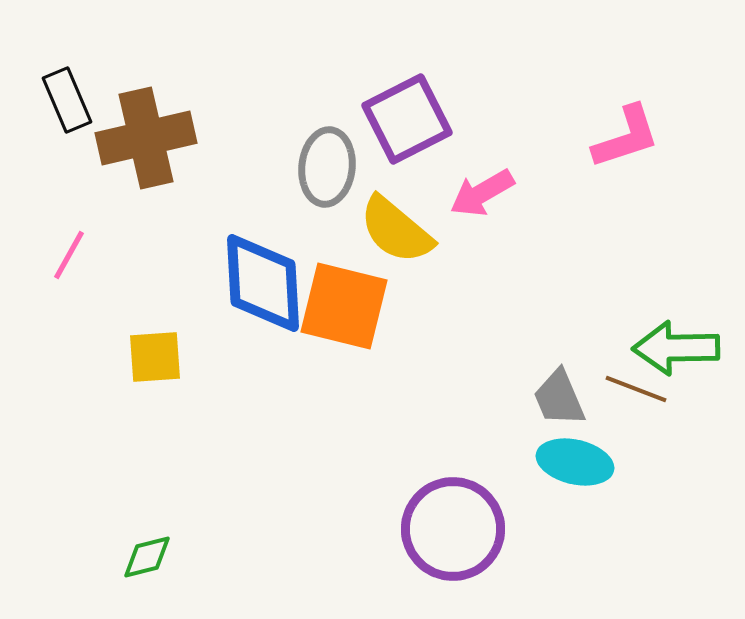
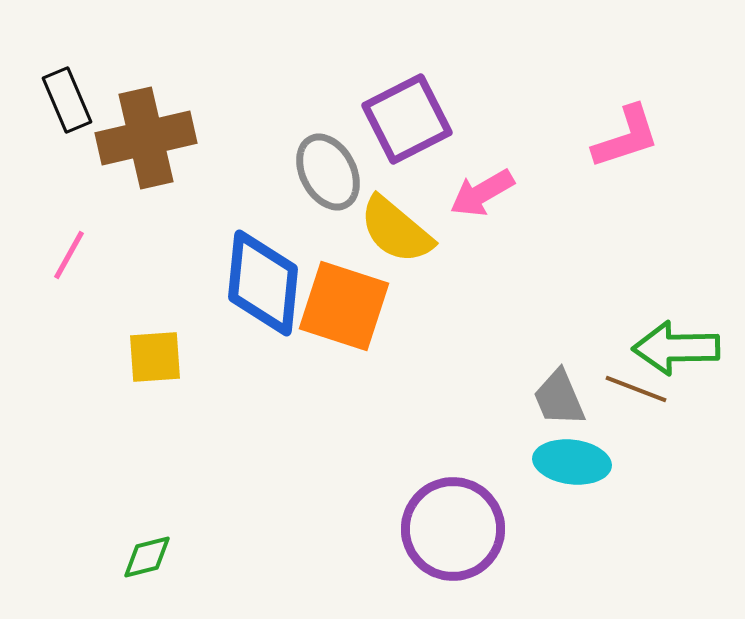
gray ellipse: moved 1 px right, 5 px down; rotated 34 degrees counterclockwise
blue diamond: rotated 9 degrees clockwise
orange square: rotated 4 degrees clockwise
cyan ellipse: moved 3 px left; rotated 6 degrees counterclockwise
